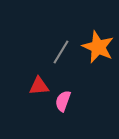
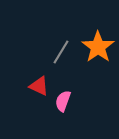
orange star: rotated 12 degrees clockwise
red triangle: rotated 30 degrees clockwise
